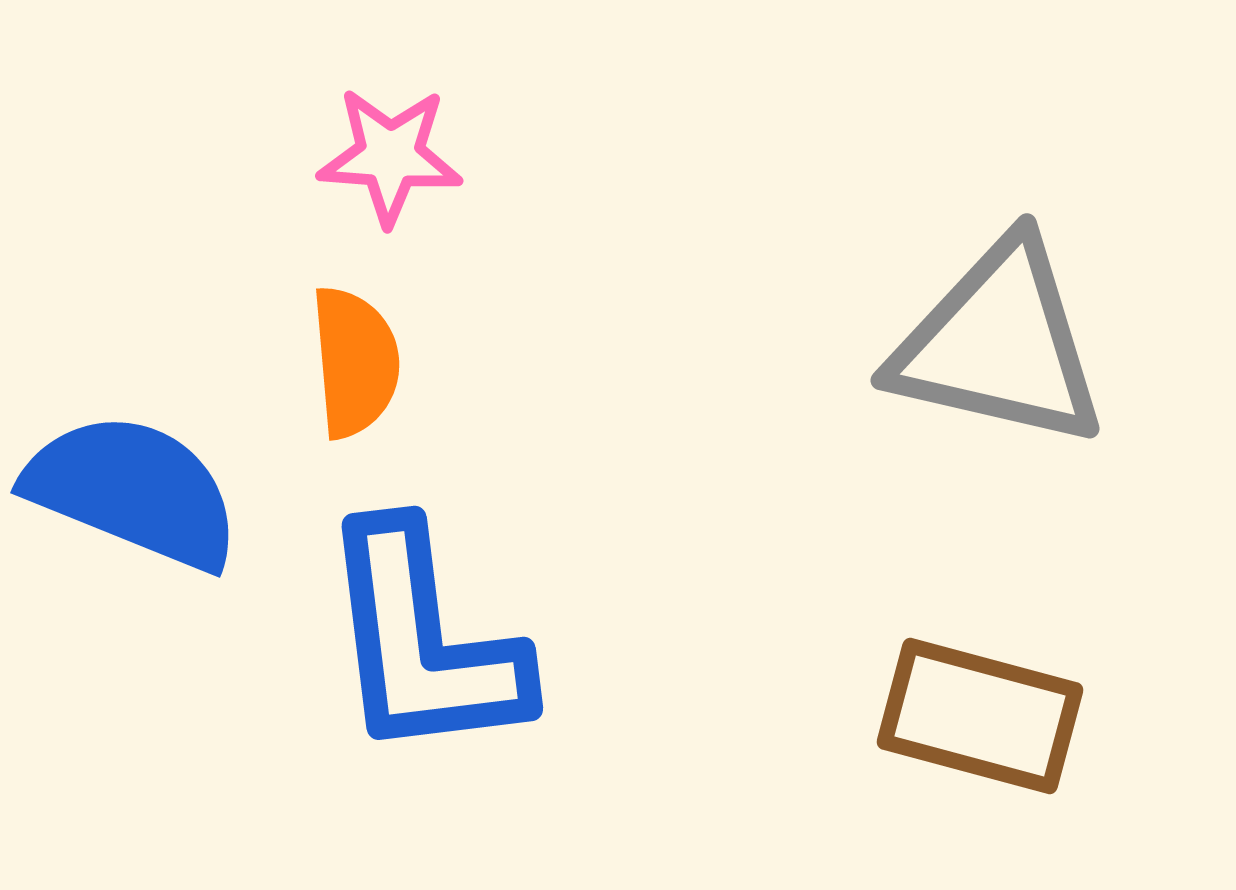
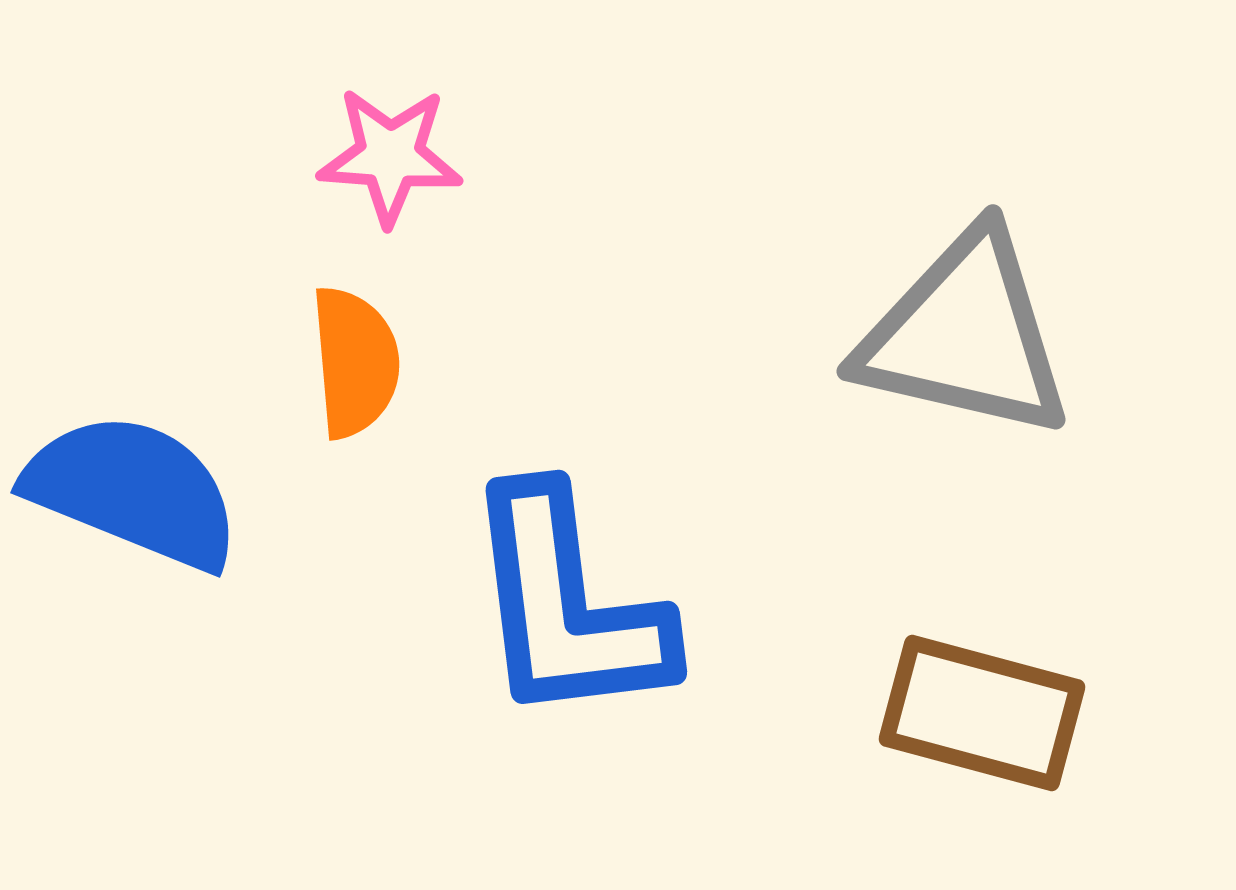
gray triangle: moved 34 px left, 9 px up
blue L-shape: moved 144 px right, 36 px up
brown rectangle: moved 2 px right, 3 px up
